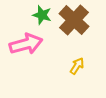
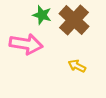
pink arrow: rotated 24 degrees clockwise
yellow arrow: rotated 96 degrees counterclockwise
